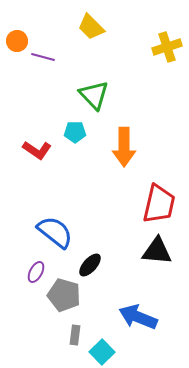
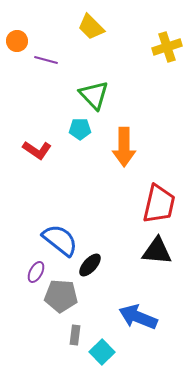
purple line: moved 3 px right, 3 px down
cyan pentagon: moved 5 px right, 3 px up
blue semicircle: moved 5 px right, 8 px down
gray pentagon: moved 3 px left, 1 px down; rotated 12 degrees counterclockwise
